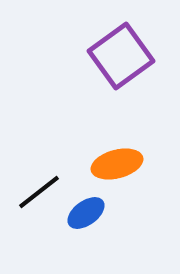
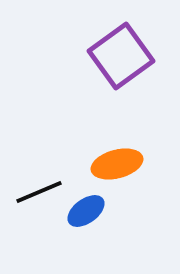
black line: rotated 15 degrees clockwise
blue ellipse: moved 2 px up
